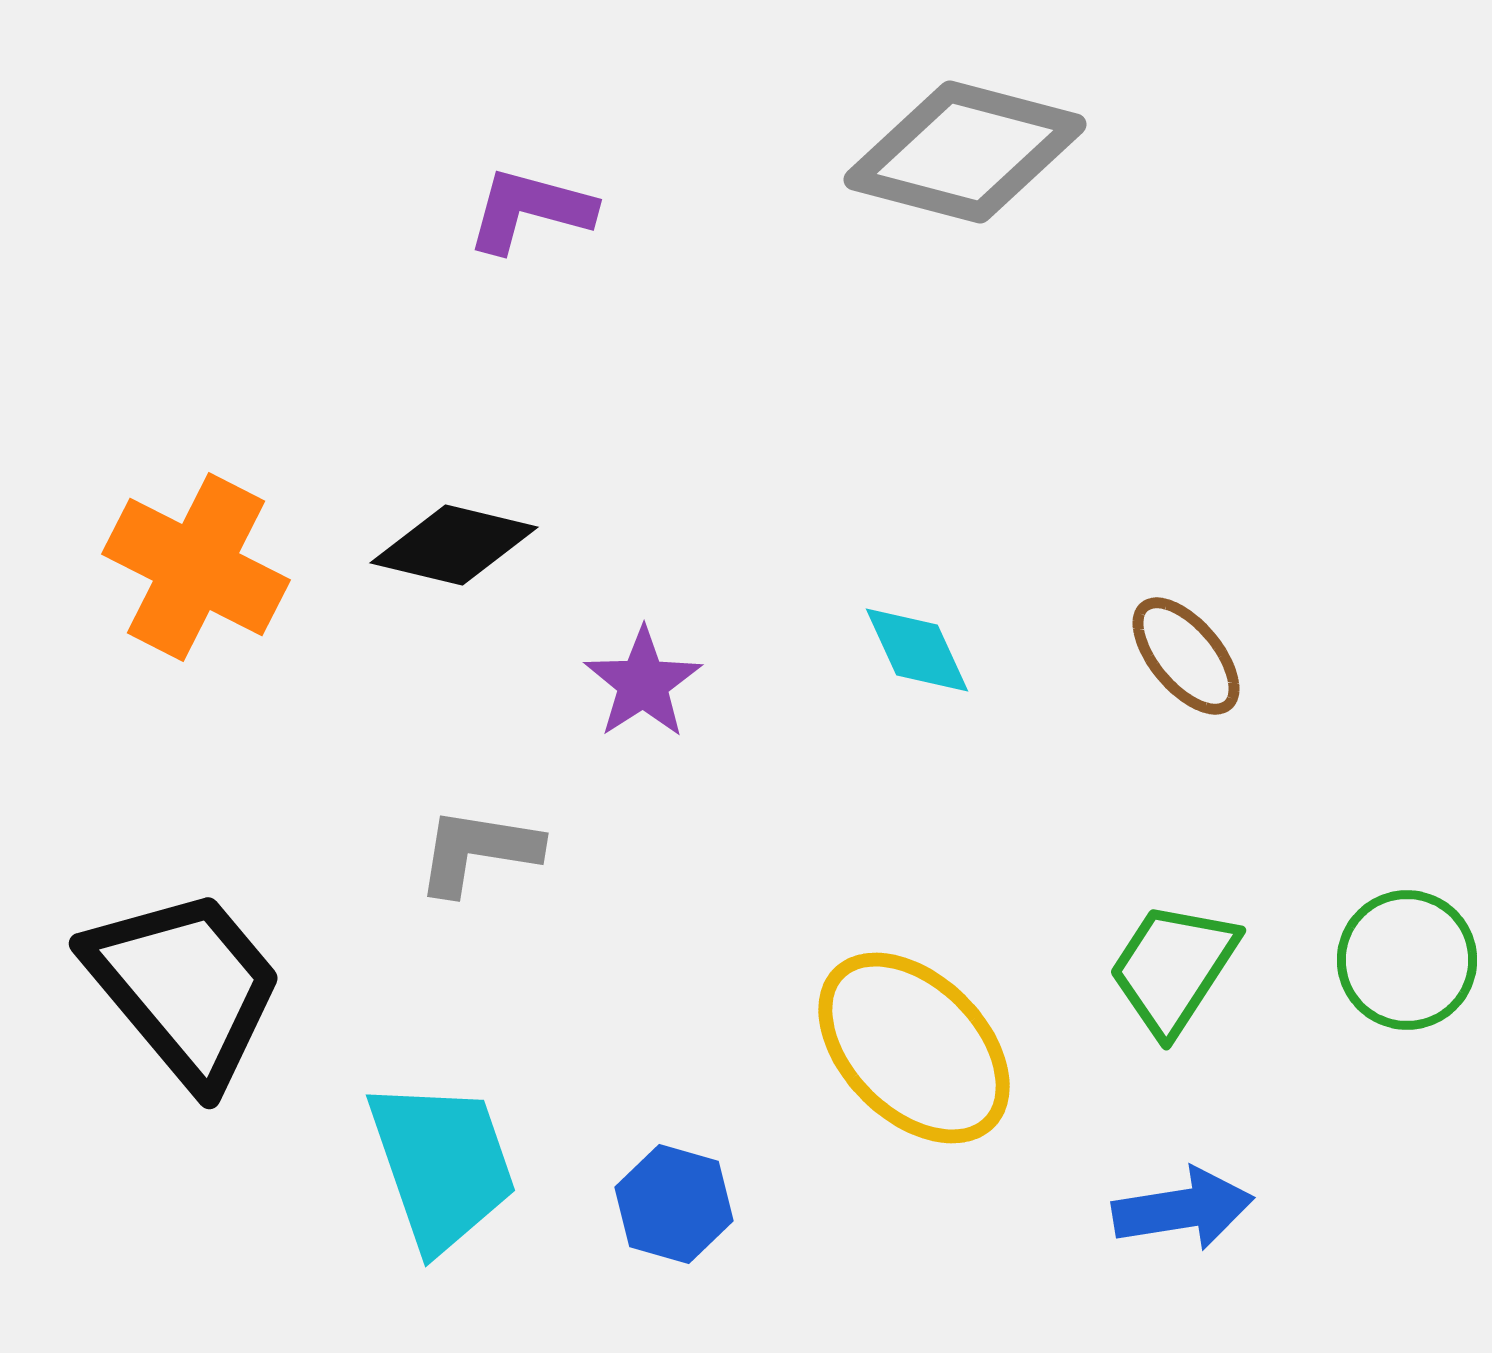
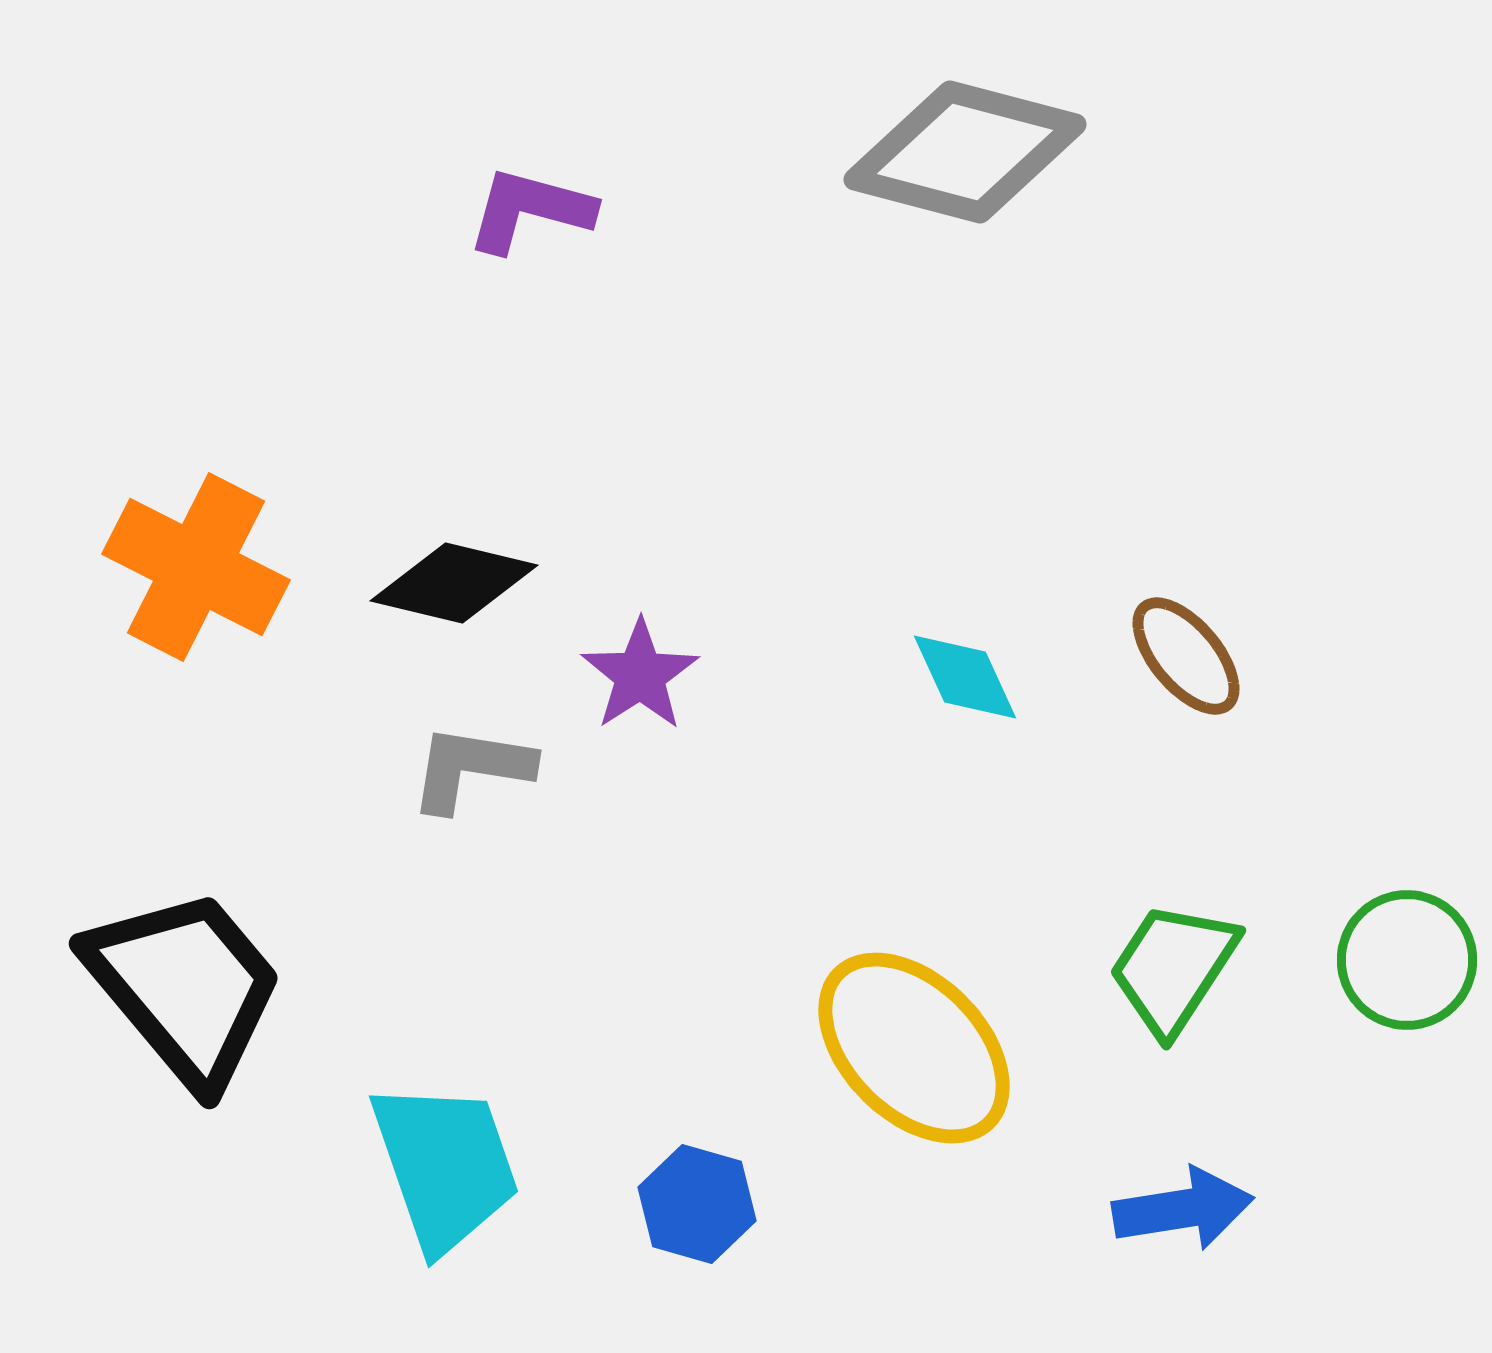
black diamond: moved 38 px down
cyan diamond: moved 48 px right, 27 px down
purple star: moved 3 px left, 8 px up
gray L-shape: moved 7 px left, 83 px up
cyan trapezoid: moved 3 px right, 1 px down
blue hexagon: moved 23 px right
